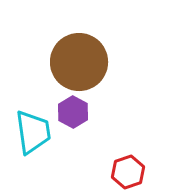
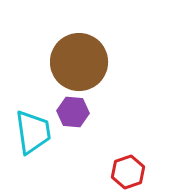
purple hexagon: rotated 24 degrees counterclockwise
